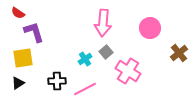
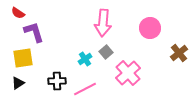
pink cross: moved 2 px down; rotated 15 degrees clockwise
